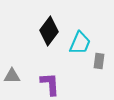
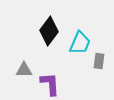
gray triangle: moved 12 px right, 6 px up
